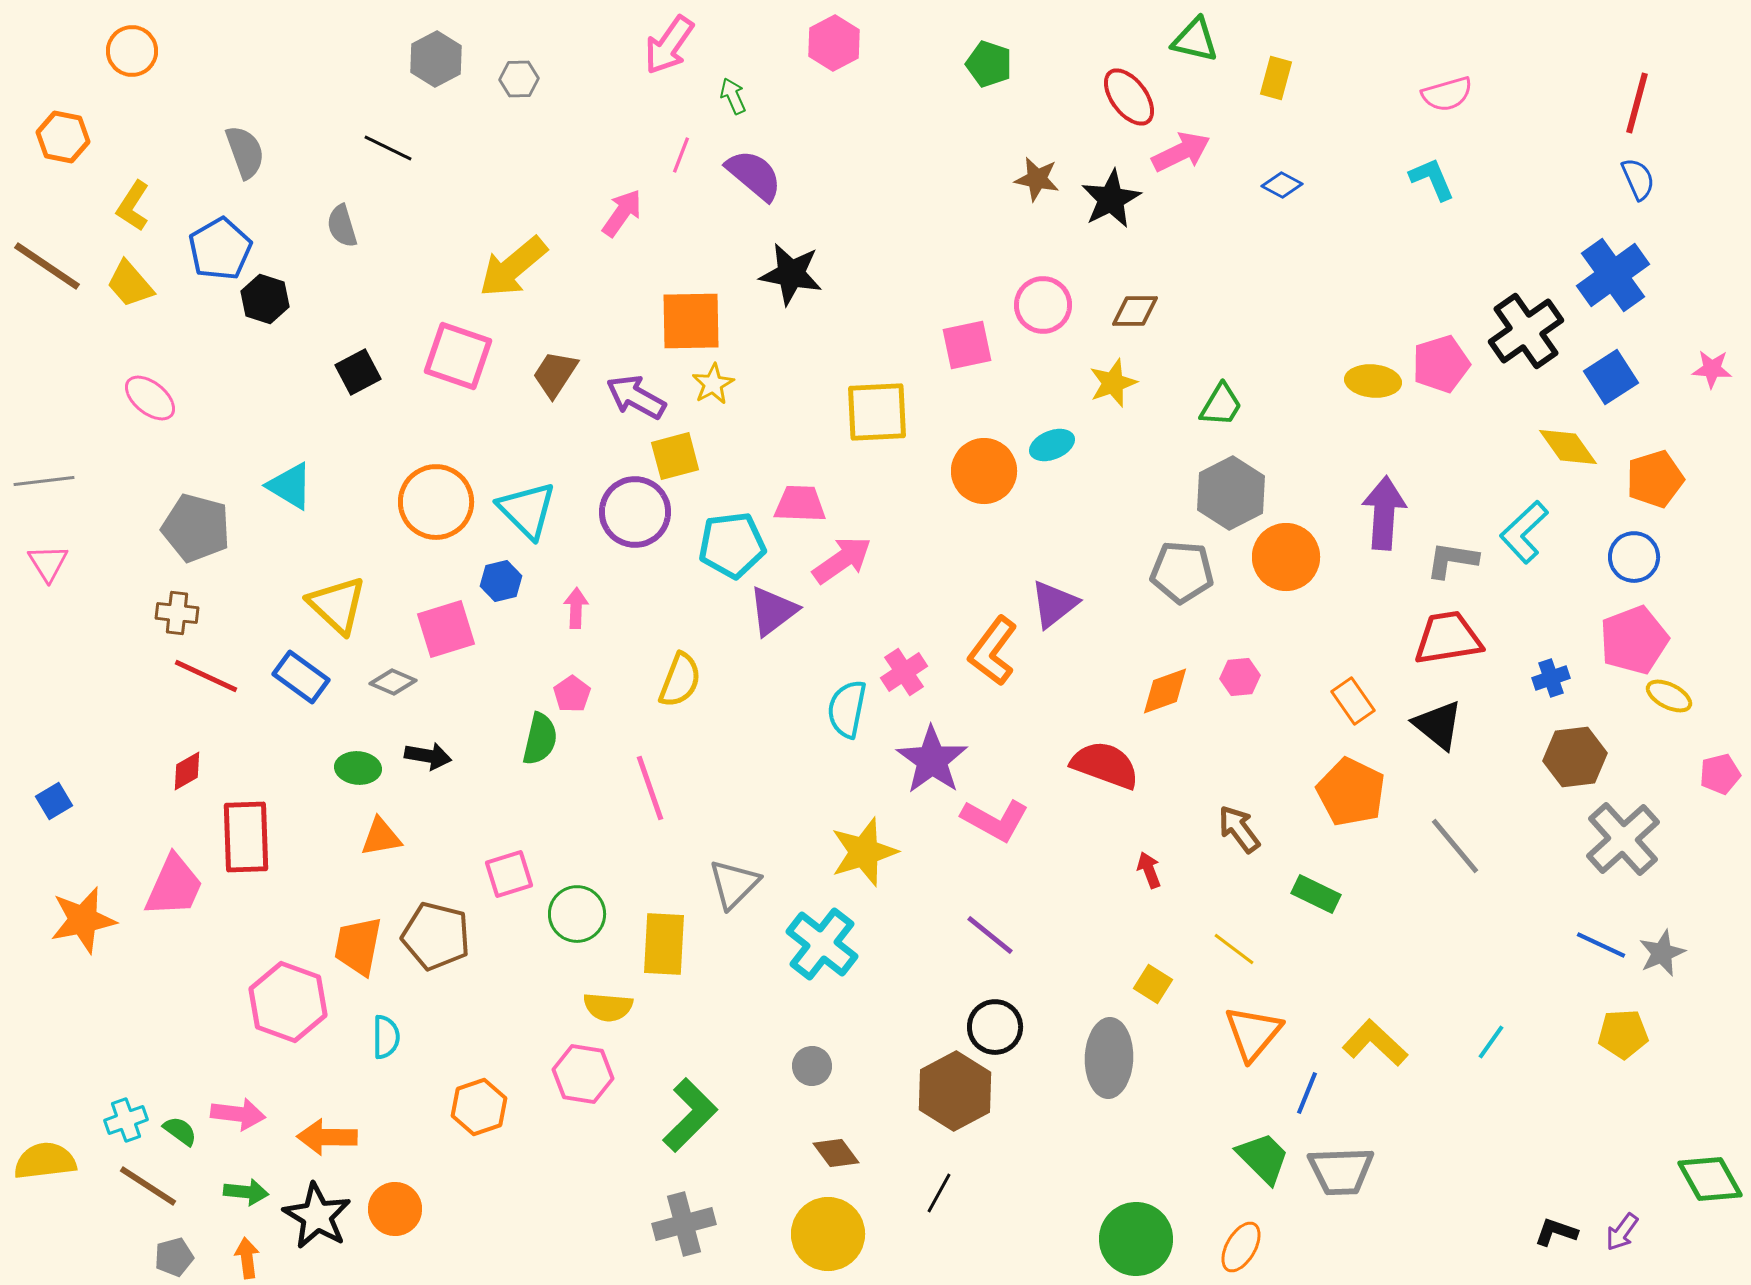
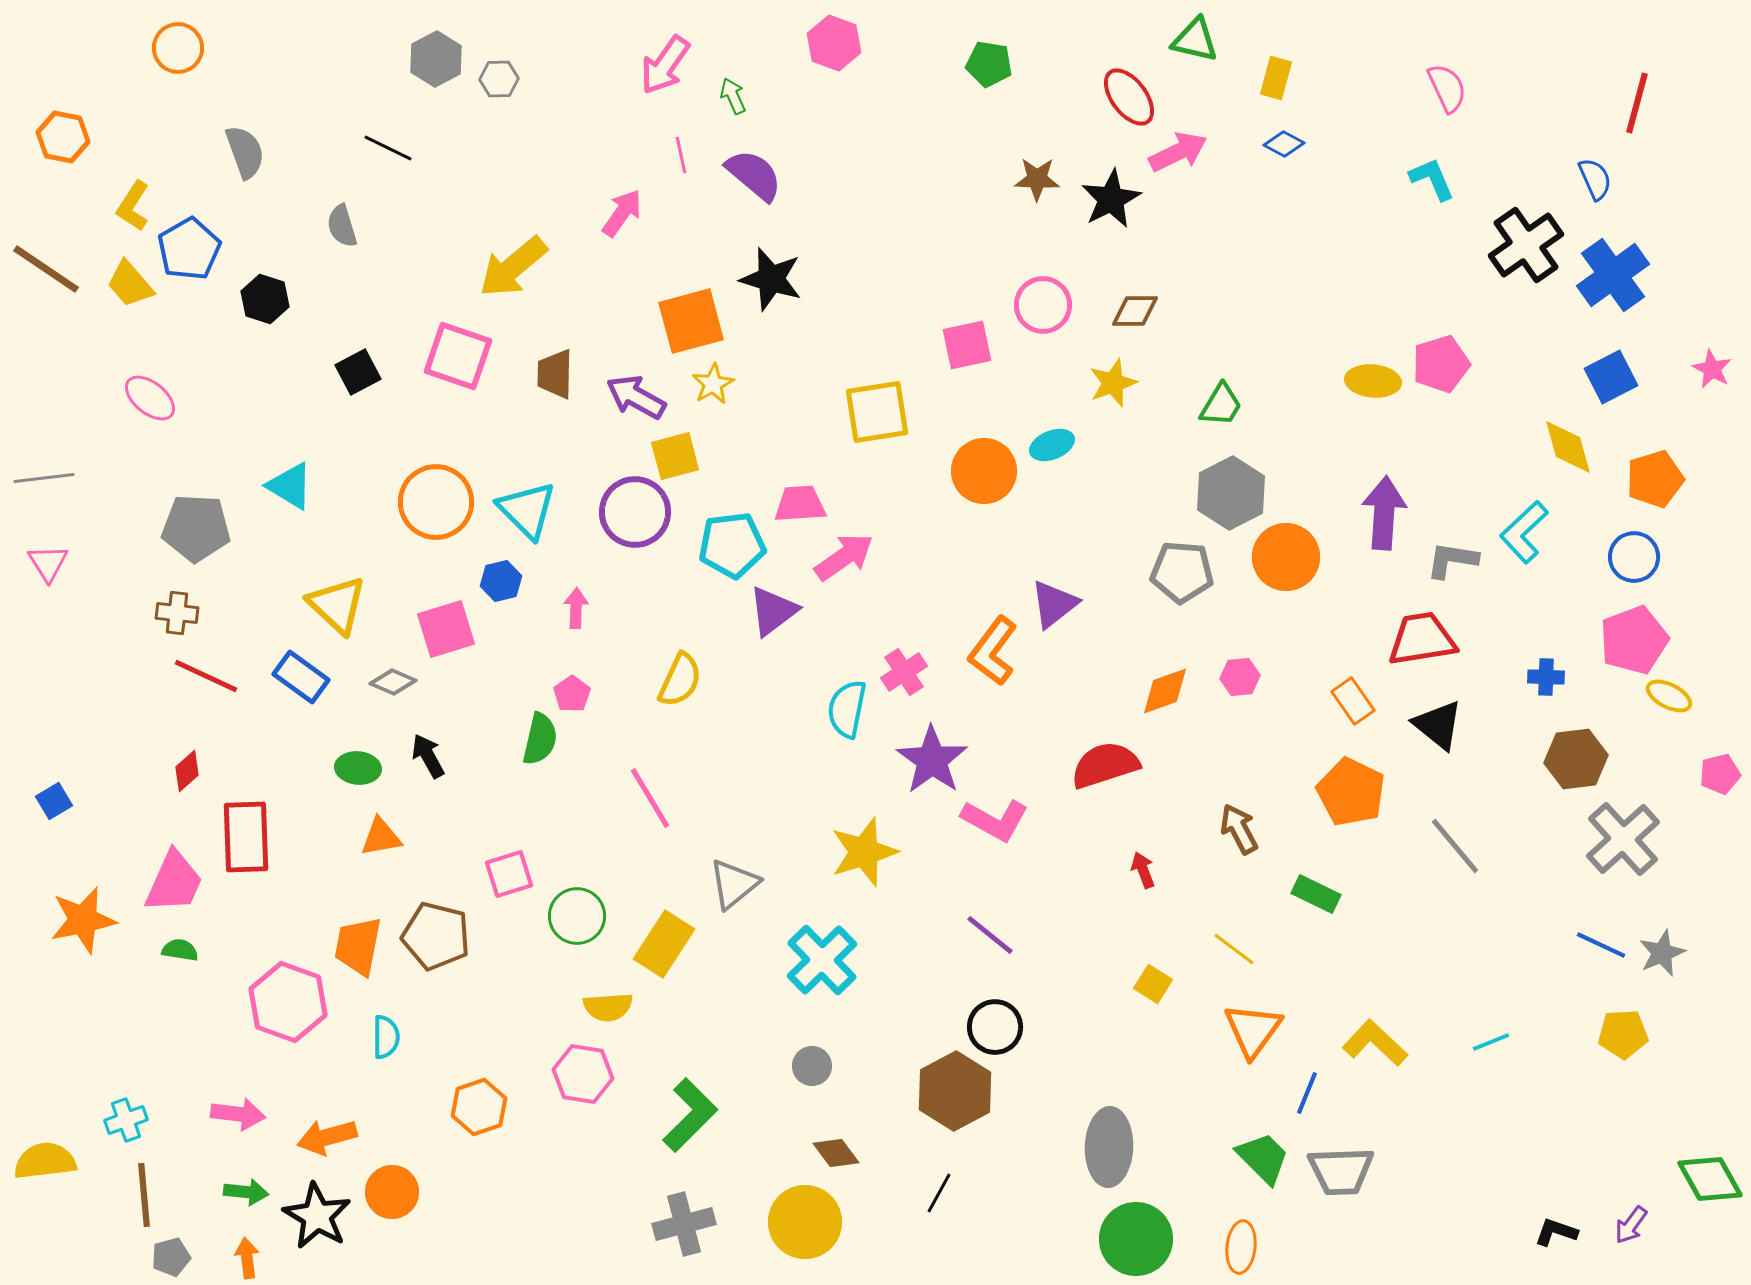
pink hexagon at (834, 43): rotated 12 degrees counterclockwise
pink arrow at (669, 45): moved 4 px left, 20 px down
orange circle at (132, 51): moved 46 px right, 3 px up
green pentagon at (989, 64): rotated 9 degrees counterclockwise
gray hexagon at (519, 79): moved 20 px left
pink semicircle at (1447, 94): moved 6 px up; rotated 99 degrees counterclockwise
pink arrow at (1181, 152): moved 3 px left
pink line at (681, 155): rotated 33 degrees counterclockwise
brown star at (1037, 179): rotated 9 degrees counterclockwise
blue semicircle at (1638, 179): moved 43 px left
blue diamond at (1282, 185): moved 2 px right, 41 px up
blue pentagon at (220, 249): moved 31 px left
brown line at (47, 266): moved 1 px left, 3 px down
black star at (791, 274): moved 20 px left, 5 px down; rotated 6 degrees clockwise
orange square at (691, 321): rotated 14 degrees counterclockwise
black cross at (1526, 331): moved 86 px up
pink star at (1712, 369): rotated 24 degrees clockwise
brown trapezoid at (555, 374): rotated 32 degrees counterclockwise
blue square at (1611, 377): rotated 6 degrees clockwise
yellow square at (877, 412): rotated 6 degrees counterclockwise
yellow diamond at (1568, 447): rotated 20 degrees clockwise
gray line at (44, 481): moved 3 px up
pink trapezoid at (800, 504): rotated 6 degrees counterclockwise
gray pentagon at (196, 528): rotated 12 degrees counterclockwise
pink arrow at (842, 560): moved 2 px right, 3 px up
red trapezoid at (1448, 638): moved 26 px left, 1 px down
blue cross at (1551, 678): moved 5 px left, 1 px up; rotated 21 degrees clockwise
yellow semicircle at (680, 680): rotated 4 degrees clockwise
black arrow at (428, 756): rotated 129 degrees counterclockwise
brown hexagon at (1575, 757): moved 1 px right, 2 px down
red semicircle at (1105, 765): rotated 38 degrees counterclockwise
red diamond at (187, 771): rotated 12 degrees counterclockwise
pink line at (650, 788): moved 10 px down; rotated 12 degrees counterclockwise
brown arrow at (1239, 829): rotated 9 degrees clockwise
red arrow at (1149, 870): moved 6 px left
gray triangle at (734, 884): rotated 6 degrees clockwise
pink trapezoid at (174, 886): moved 4 px up
green circle at (577, 914): moved 2 px down
yellow rectangle at (664, 944): rotated 30 degrees clockwise
cyan cross at (822, 944): moved 16 px down; rotated 8 degrees clockwise
yellow semicircle at (608, 1007): rotated 9 degrees counterclockwise
orange triangle at (1253, 1033): moved 3 px up; rotated 4 degrees counterclockwise
cyan line at (1491, 1042): rotated 33 degrees clockwise
gray ellipse at (1109, 1058): moved 89 px down
green semicircle at (180, 1131): moved 181 px up; rotated 27 degrees counterclockwise
orange arrow at (327, 1137): rotated 16 degrees counterclockwise
brown line at (148, 1186): moved 4 px left, 9 px down; rotated 52 degrees clockwise
orange circle at (395, 1209): moved 3 px left, 17 px up
purple arrow at (1622, 1232): moved 9 px right, 7 px up
yellow circle at (828, 1234): moved 23 px left, 12 px up
orange ellipse at (1241, 1247): rotated 24 degrees counterclockwise
gray pentagon at (174, 1257): moved 3 px left
